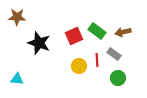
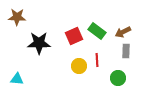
brown arrow: rotated 14 degrees counterclockwise
black star: rotated 20 degrees counterclockwise
gray rectangle: moved 12 px right, 3 px up; rotated 56 degrees clockwise
